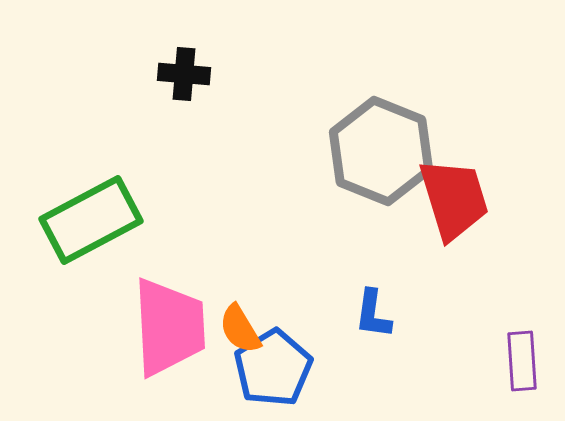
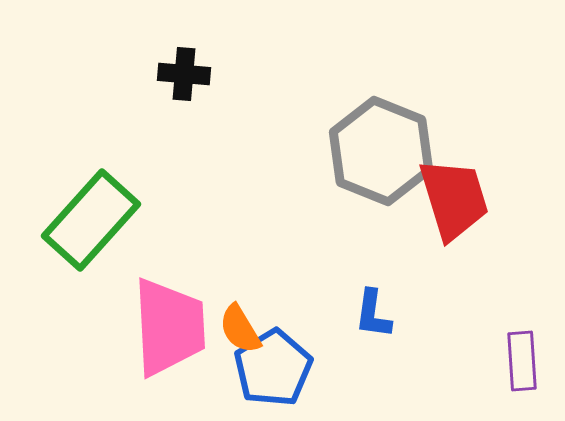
green rectangle: rotated 20 degrees counterclockwise
